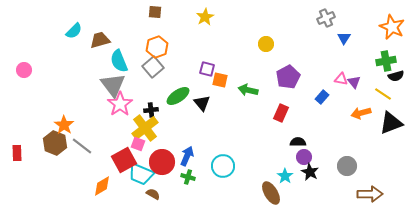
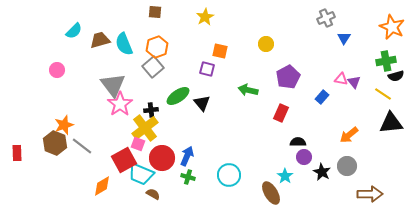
cyan semicircle at (119, 61): moved 5 px right, 17 px up
pink circle at (24, 70): moved 33 px right
orange square at (220, 80): moved 29 px up
orange arrow at (361, 113): moved 12 px left, 22 px down; rotated 24 degrees counterclockwise
black triangle at (391, 123): rotated 15 degrees clockwise
orange star at (64, 125): rotated 18 degrees clockwise
red circle at (162, 162): moved 4 px up
cyan circle at (223, 166): moved 6 px right, 9 px down
black star at (310, 172): moved 12 px right
